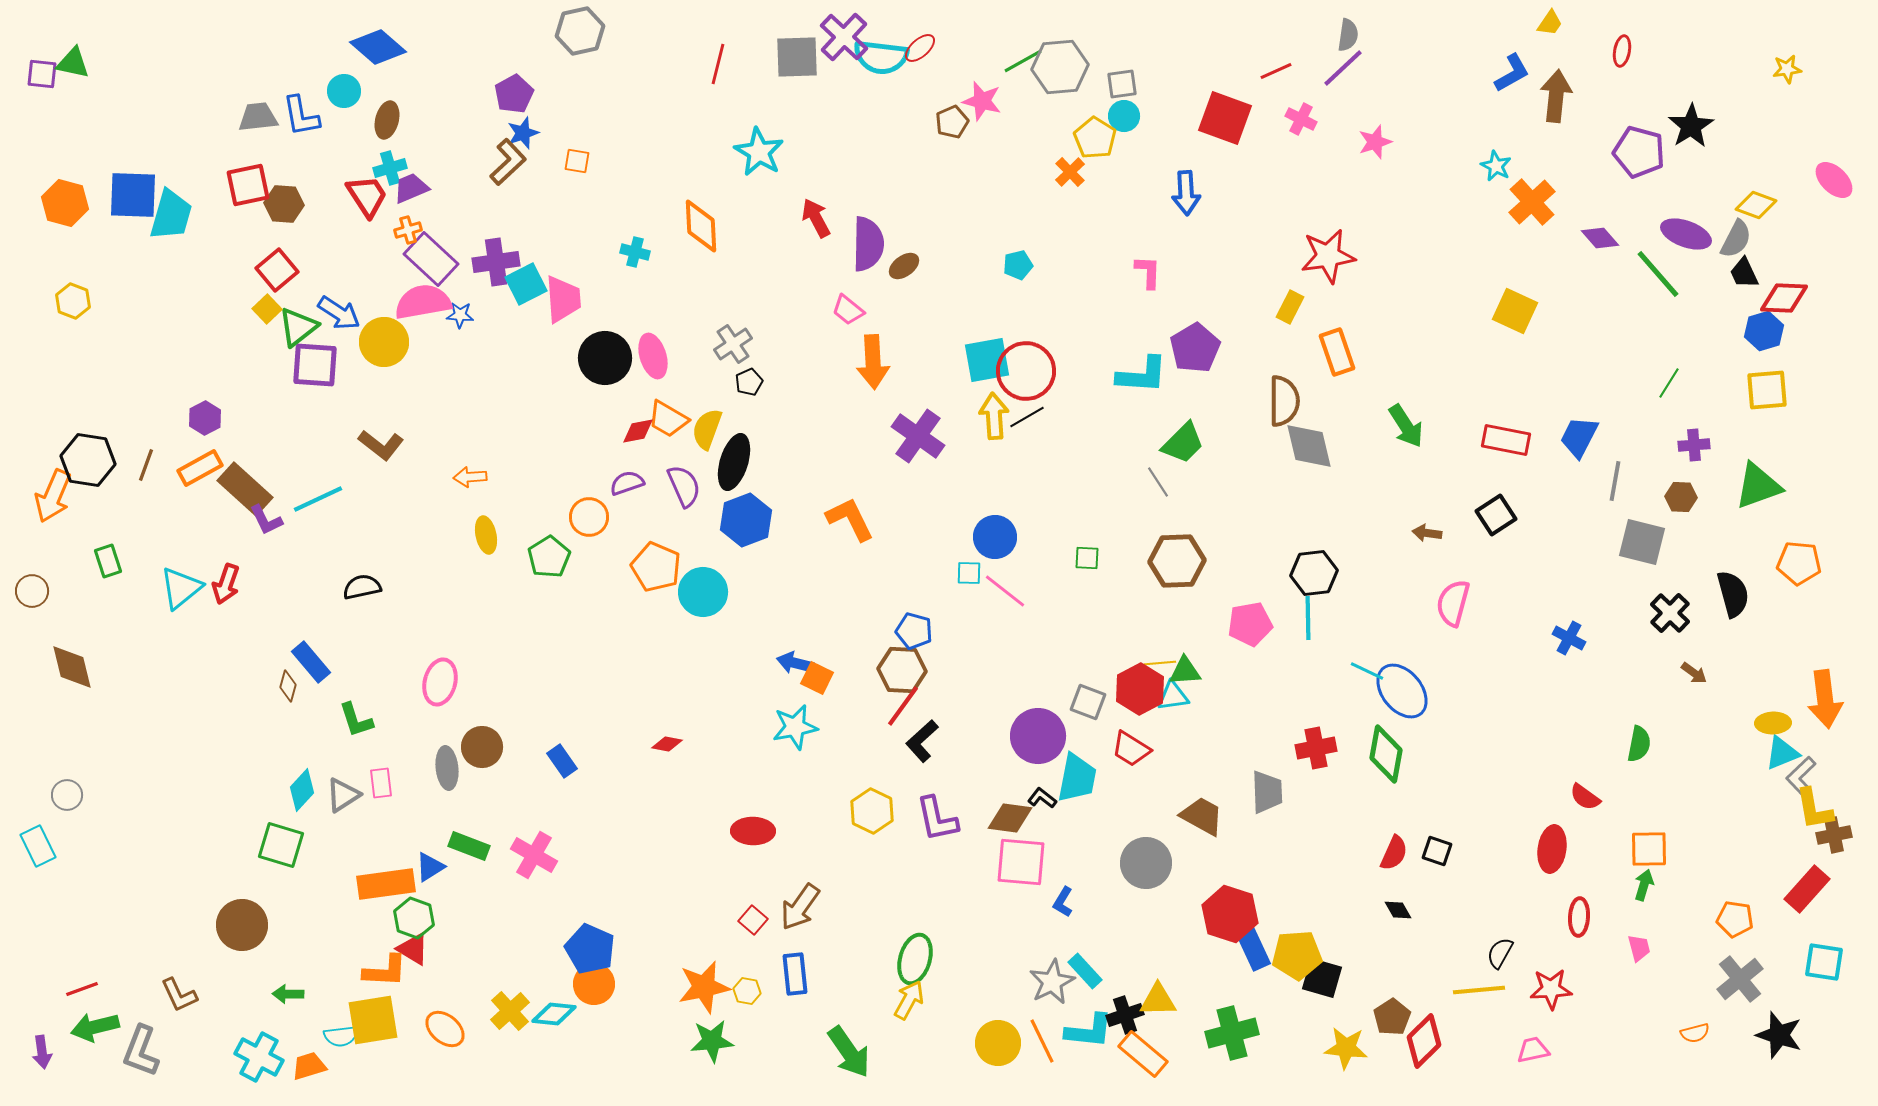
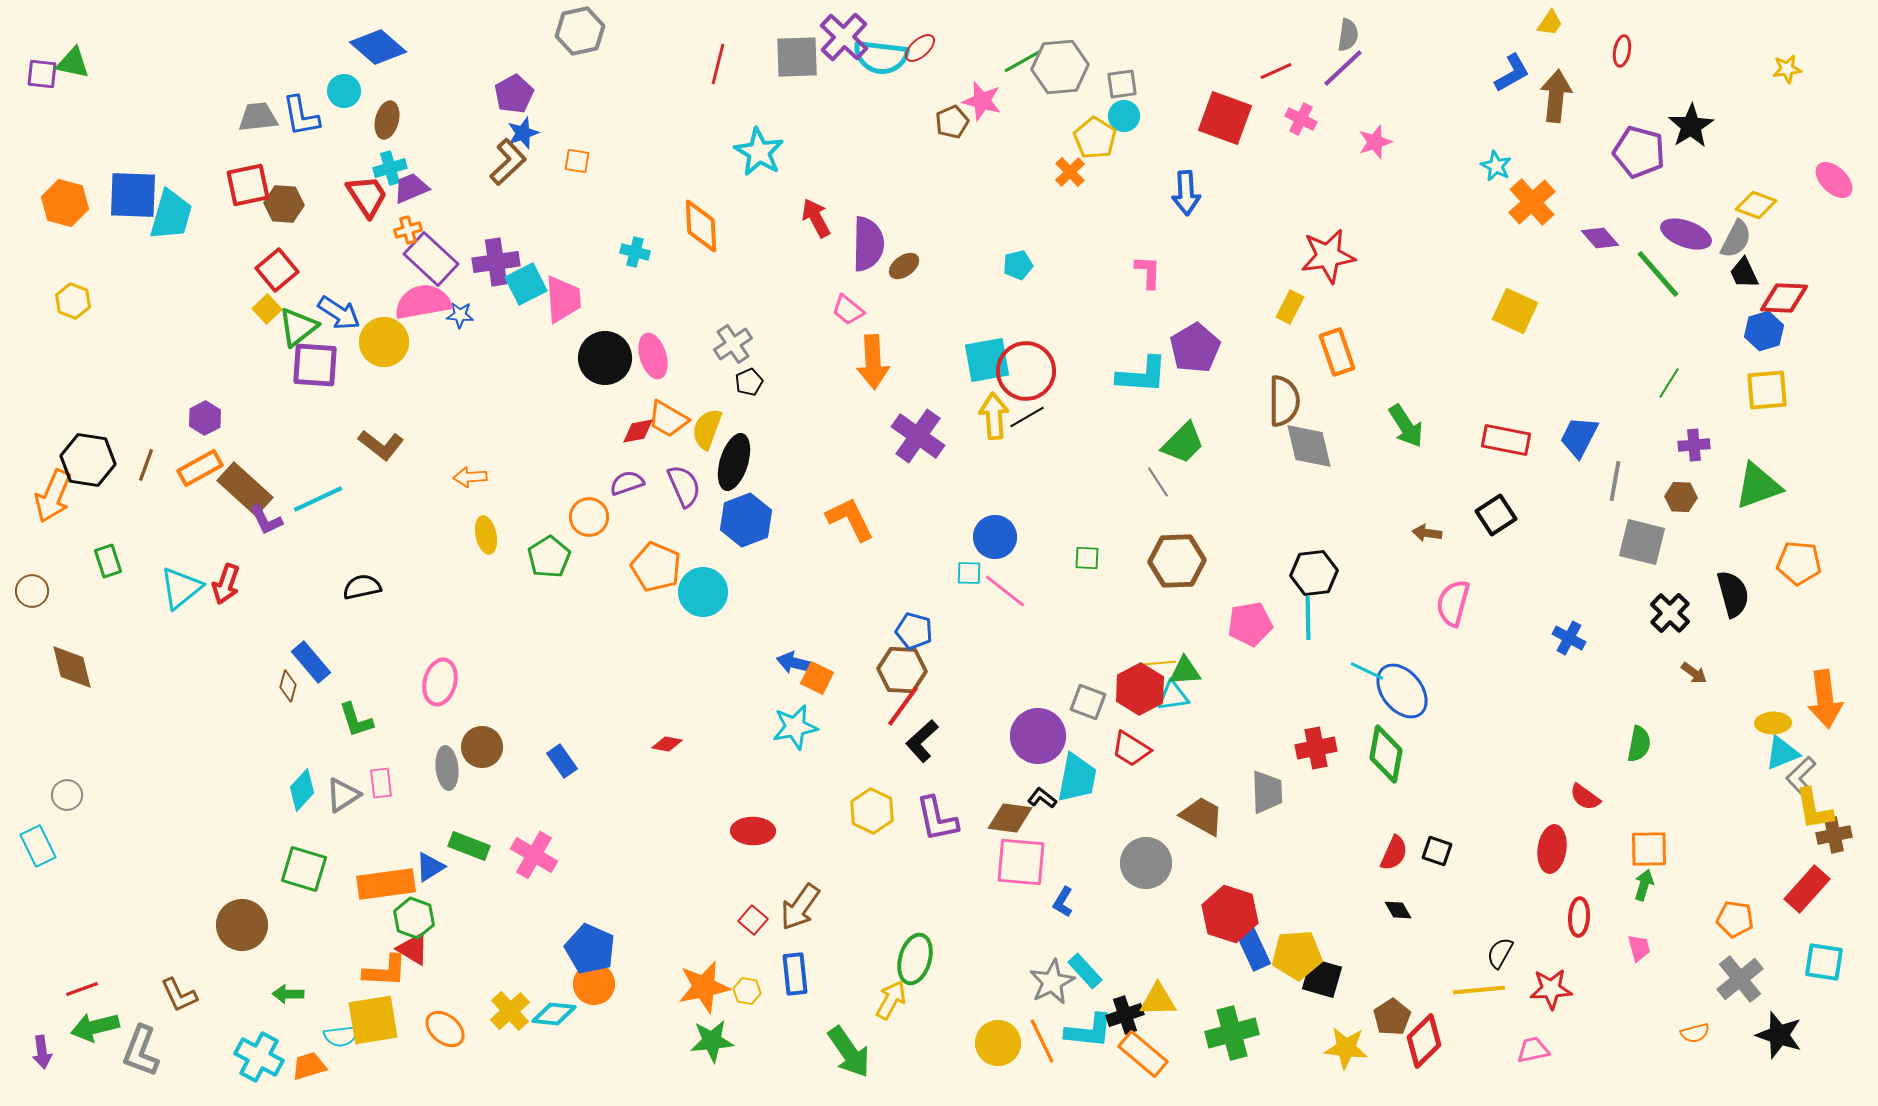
green square at (281, 845): moved 23 px right, 24 px down
yellow arrow at (909, 1000): moved 18 px left
